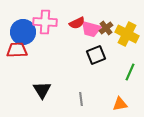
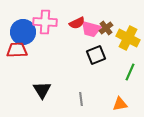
yellow cross: moved 1 px right, 4 px down
